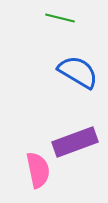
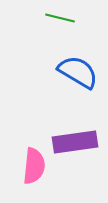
purple rectangle: rotated 12 degrees clockwise
pink semicircle: moved 4 px left, 4 px up; rotated 18 degrees clockwise
